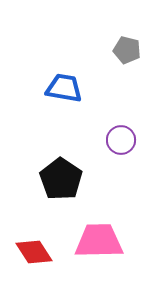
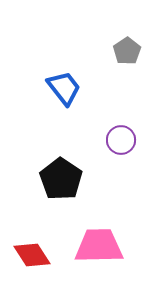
gray pentagon: moved 1 px down; rotated 24 degrees clockwise
blue trapezoid: rotated 42 degrees clockwise
pink trapezoid: moved 5 px down
red diamond: moved 2 px left, 3 px down
